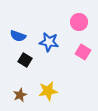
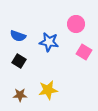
pink circle: moved 3 px left, 2 px down
pink square: moved 1 px right
black square: moved 6 px left, 1 px down
yellow star: moved 1 px up
brown star: rotated 24 degrees clockwise
